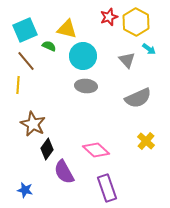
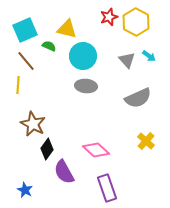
cyan arrow: moved 7 px down
blue star: rotated 14 degrees clockwise
